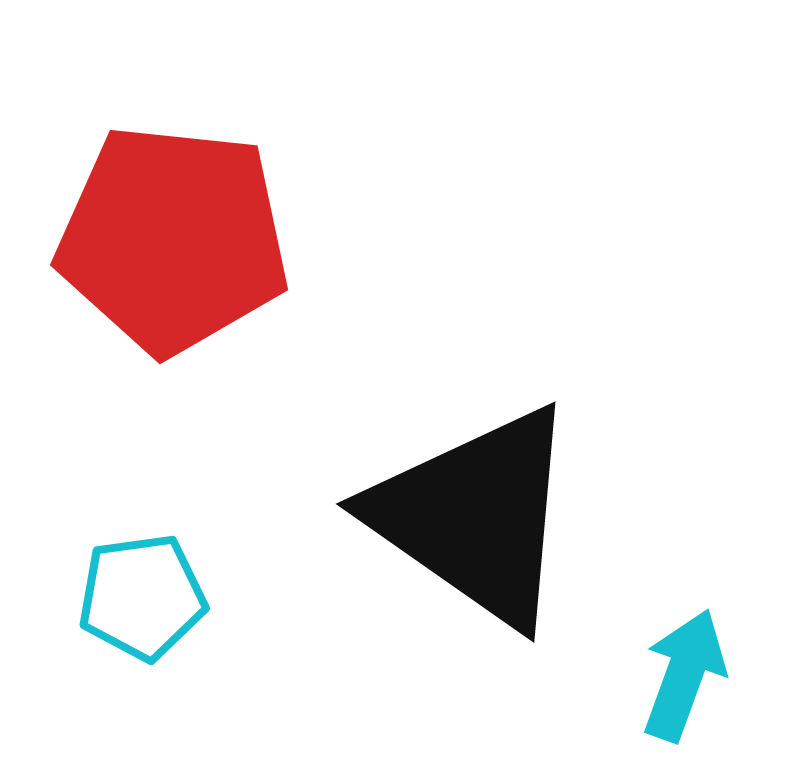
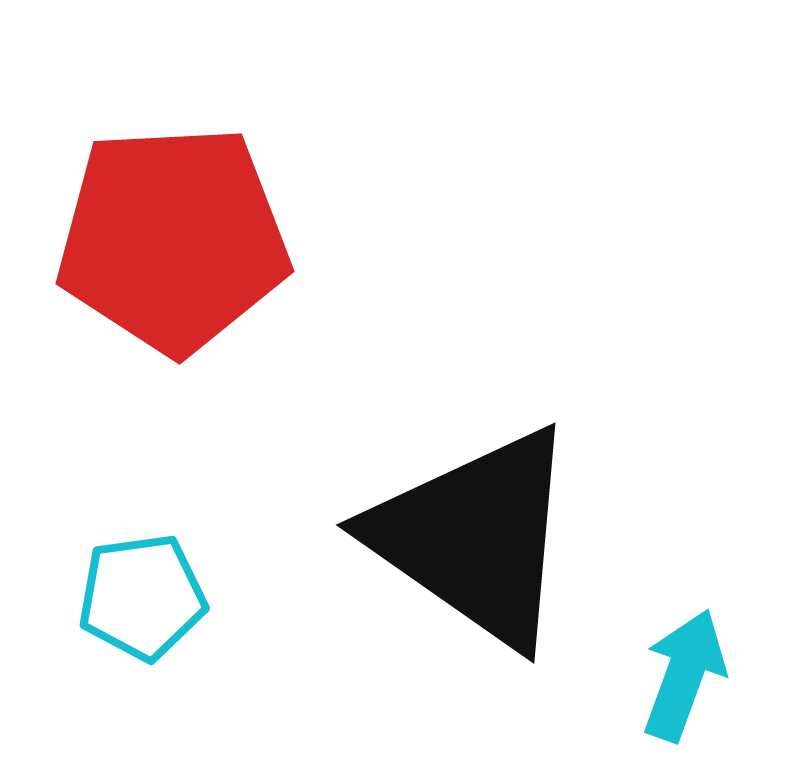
red pentagon: rotated 9 degrees counterclockwise
black triangle: moved 21 px down
